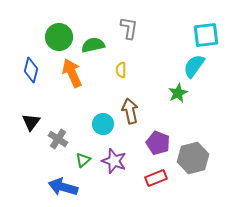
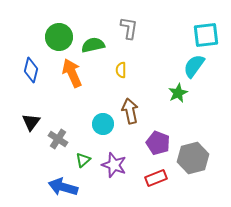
purple star: moved 4 px down
